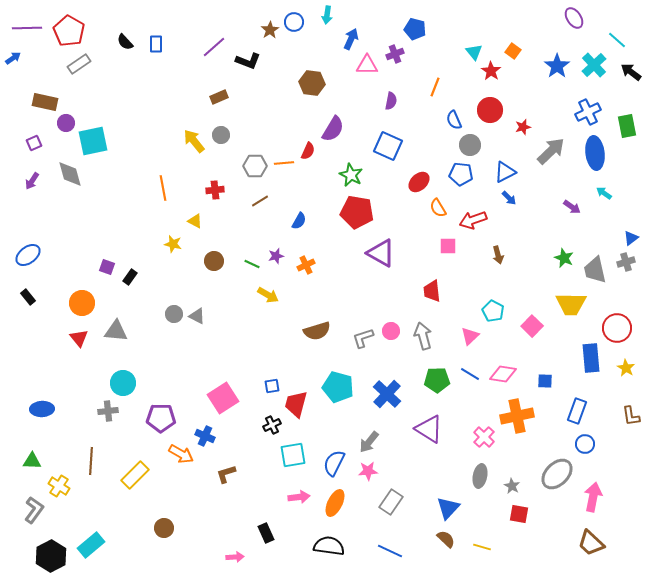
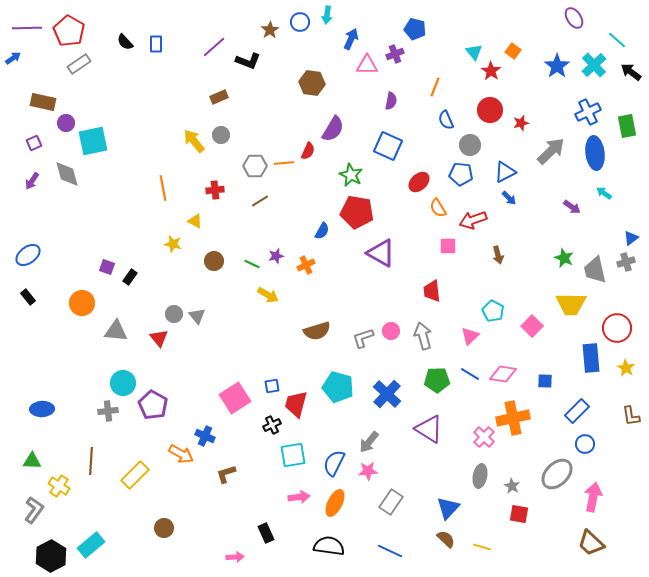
blue circle at (294, 22): moved 6 px right
brown rectangle at (45, 102): moved 2 px left
blue semicircle at (454, 120): moved 8 px left
red star at (523, 127): moved 2 px left, 4 px up
gray diamond at (70, 174): moved 3 px left
blue semicircle at (299, 221): moved 23 px right, 10 px down
gray triangle at (197, 316): rotated 24 degrees clockwise
red triangle at (79, 338): moved 80 px right
pink square at (223, 398): moved 12 px right
blue rectangle at (577, 411): rotated 25 degrees clockwise
orange cross at (517, 416): moved 4 px left, 2 px down
purple pentagon at (161, 418): moved 8 px left, 13 px up; rotated 28 degrees clockwise
